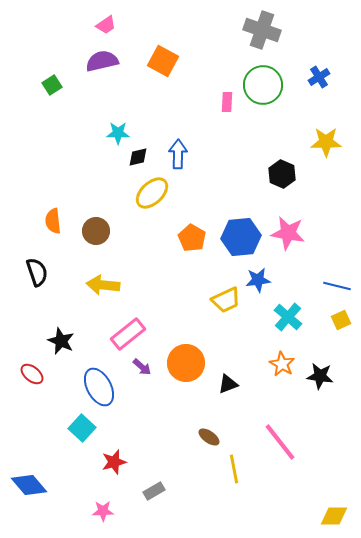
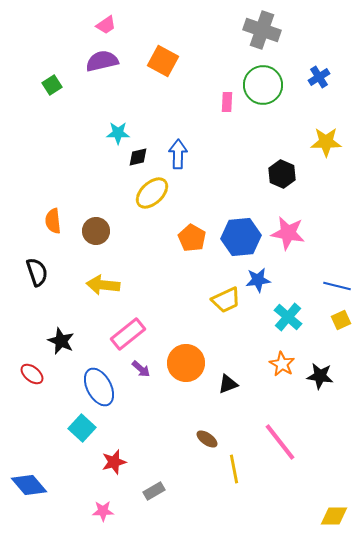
purple arrow at (142, 367): moved 1 px left, 2 px down
brown ellipse at (209, 437): moved 2 px left, 2 px down
